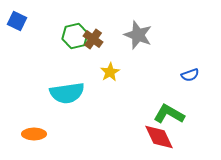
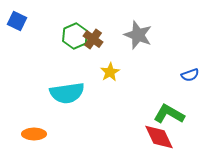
green hexagon: rotated 10 degrees counterclockwise
